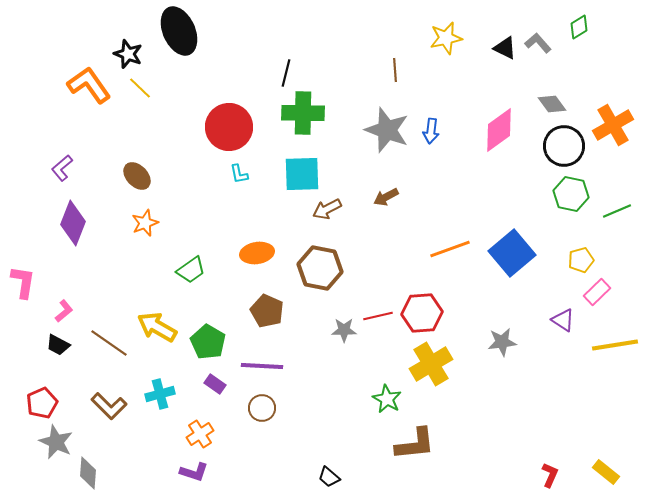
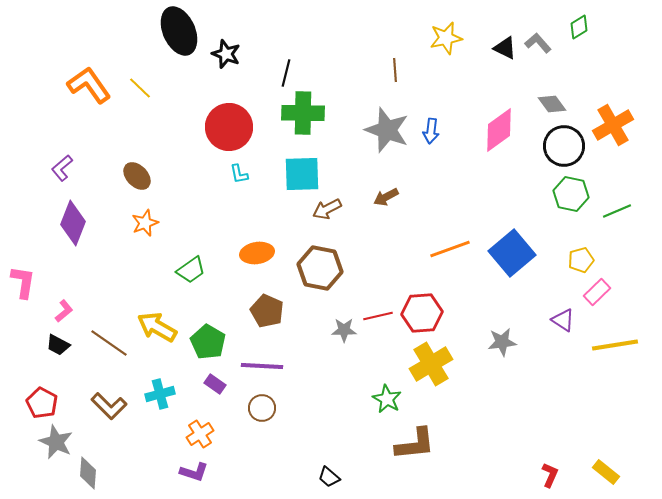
black star at (128, 54): moved 98 px right
red pentagon at (42, 403): rotated 20 degrees counterclockwise
